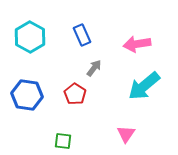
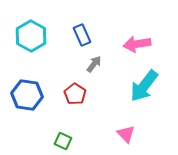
cyan hexagon: moved 1 px right, 1 px up
gray arrow: moved 4 px up
cyan arrow: rotated 12 degrees counterclockwise
pink triangle: rotated 18 degrees counterclockwise
green square: rotated 18 degrees clockwise
